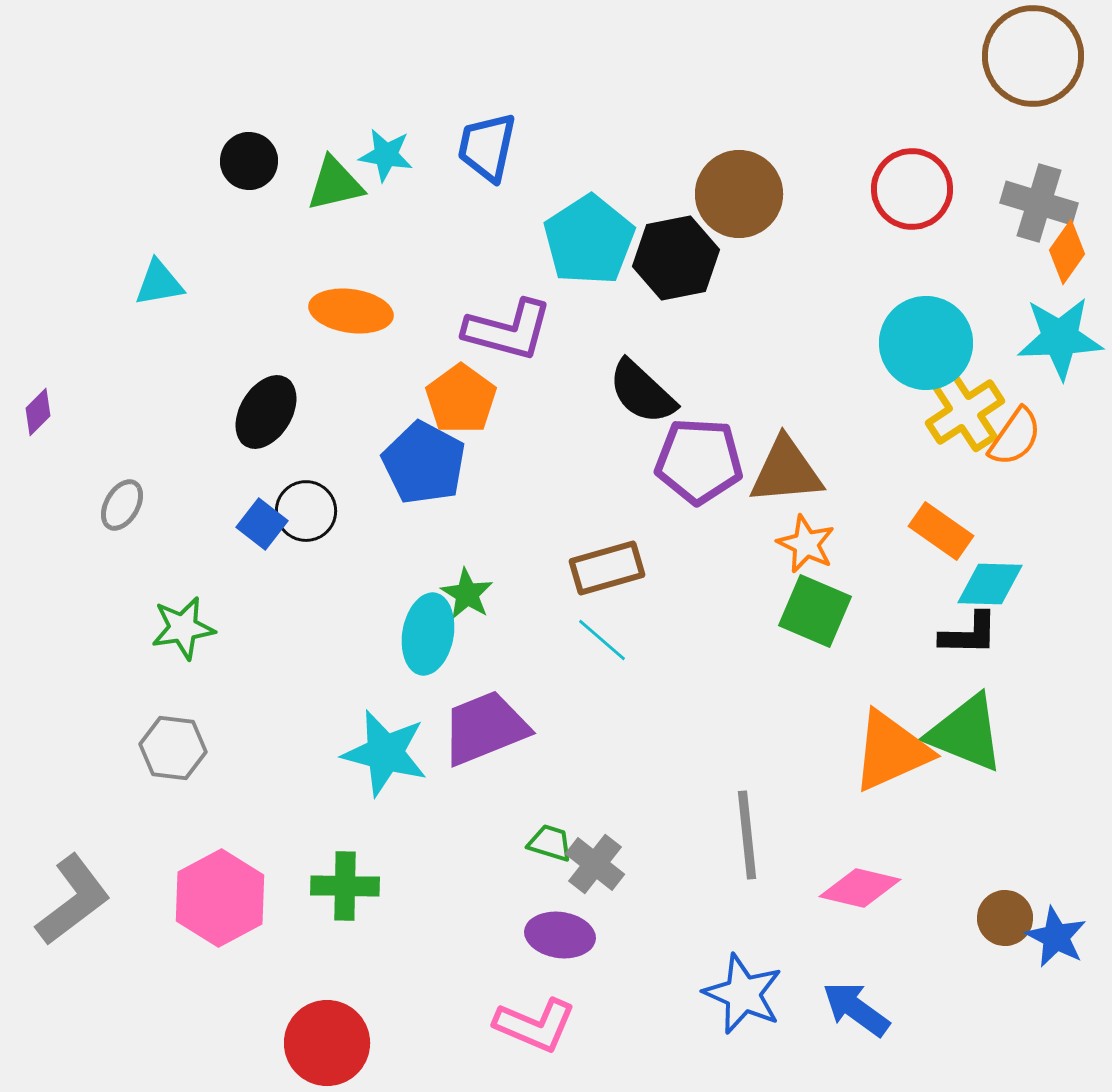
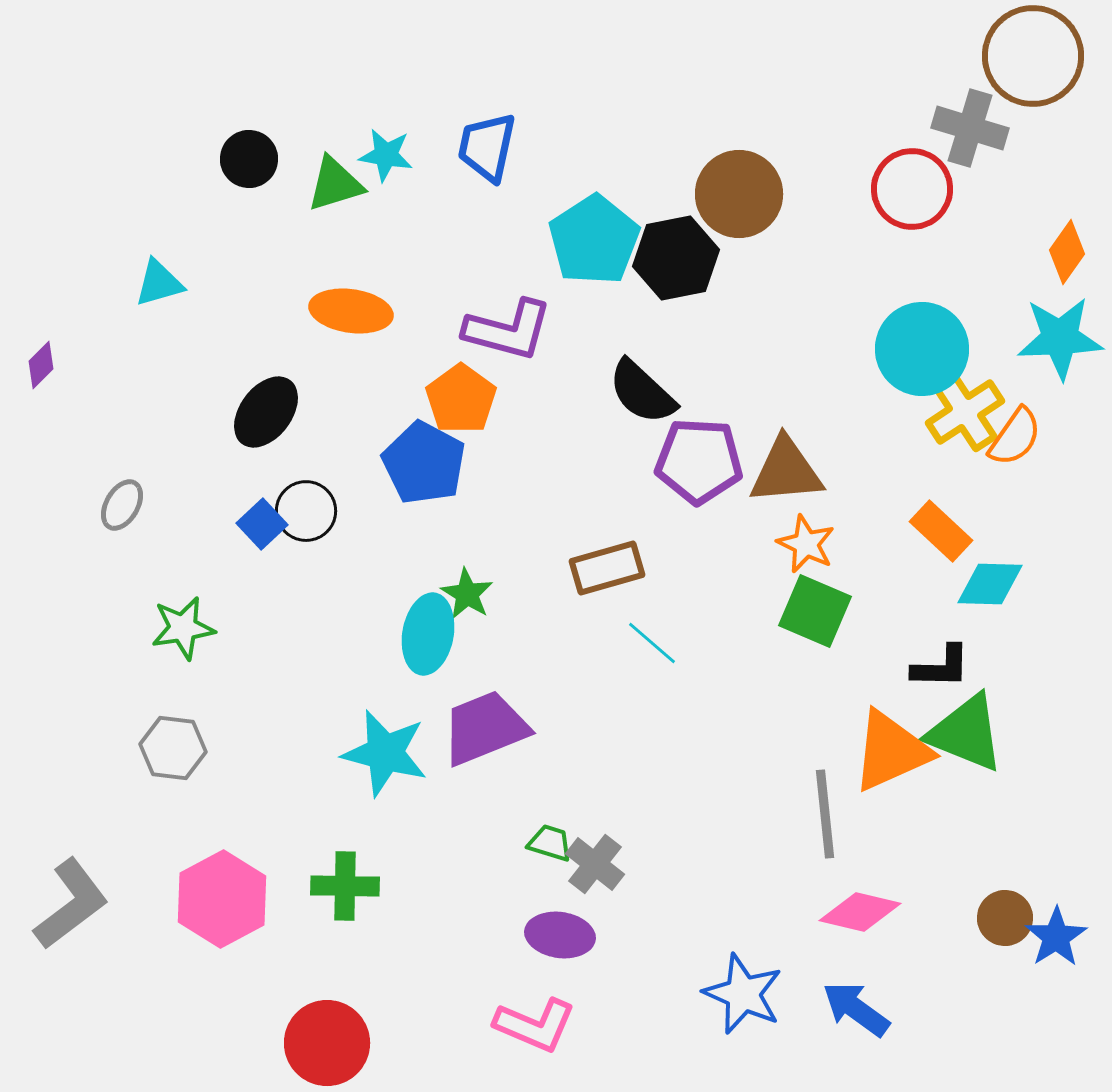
black circle at (249, 161): moved 2 px up
green triangle at (335, 184): rotated 4 degrees counterclockwise
gray cross at (1039, 203): moved 69 px left, 75 px up
cyan pentagon at (589, 240): moved 5 px right
cyan triangle at (159, 283): rotated 6 degrees counterclockwise
cyan circle at (926, 343): moved 4 px left, 6 px down
purple diamond at (38, 412): moved 3 px right, 47 px up
black ellipse at (266, 412): rotated 6 degrees clockwise
blue square at (262, 524): rotated 9 degrees clockwise
orange rectangle at (941, 531): rotated 8 degrees clockwise
black L-shape at (969, 634): moved 28 px left, 33 px down
cyan line at (602, 640): moved 50 px right, 3 px down
gray line at (747, 835): moved 78 px right, 21 px up
pink diamond at (860, 888): moved 24 px down
pink hexagon at (220, 898): moved 2 px right, 1 px down
gray L-shape at (73, 900): moved 2 px left, 4 px down
blue star at (1056, 937): rotated 12 degrees clockwise
